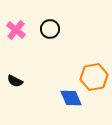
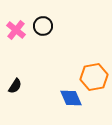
black circle: moved 7 px left, 3 px up
black semicircle: moved 5 px down; rotated 84 degrees counterclockwise
